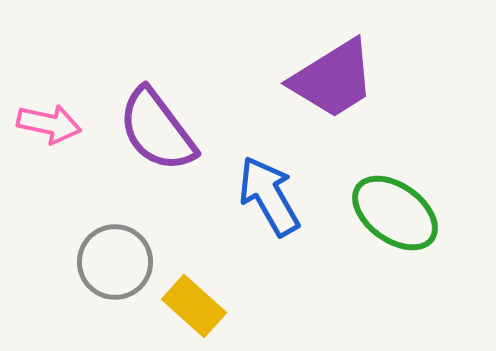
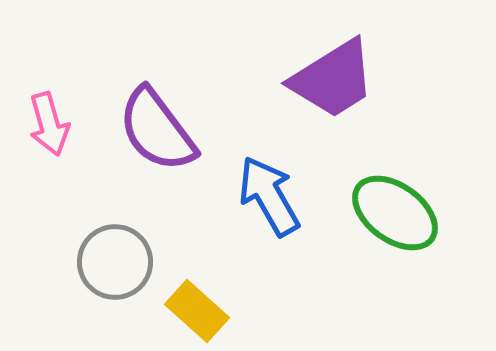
pink arrow: rotated 62 degrees clockwise
yellow rectangle: moved 3 px right, 5 px down
